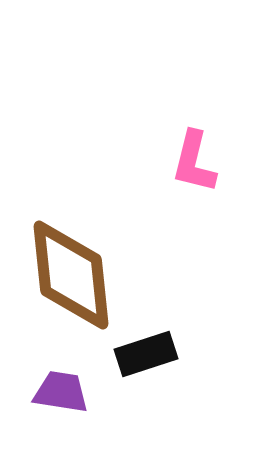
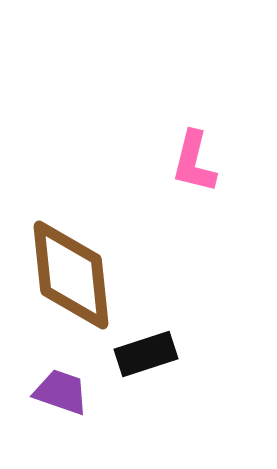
purple trapezoid: rotated 10 degrees clockwise
